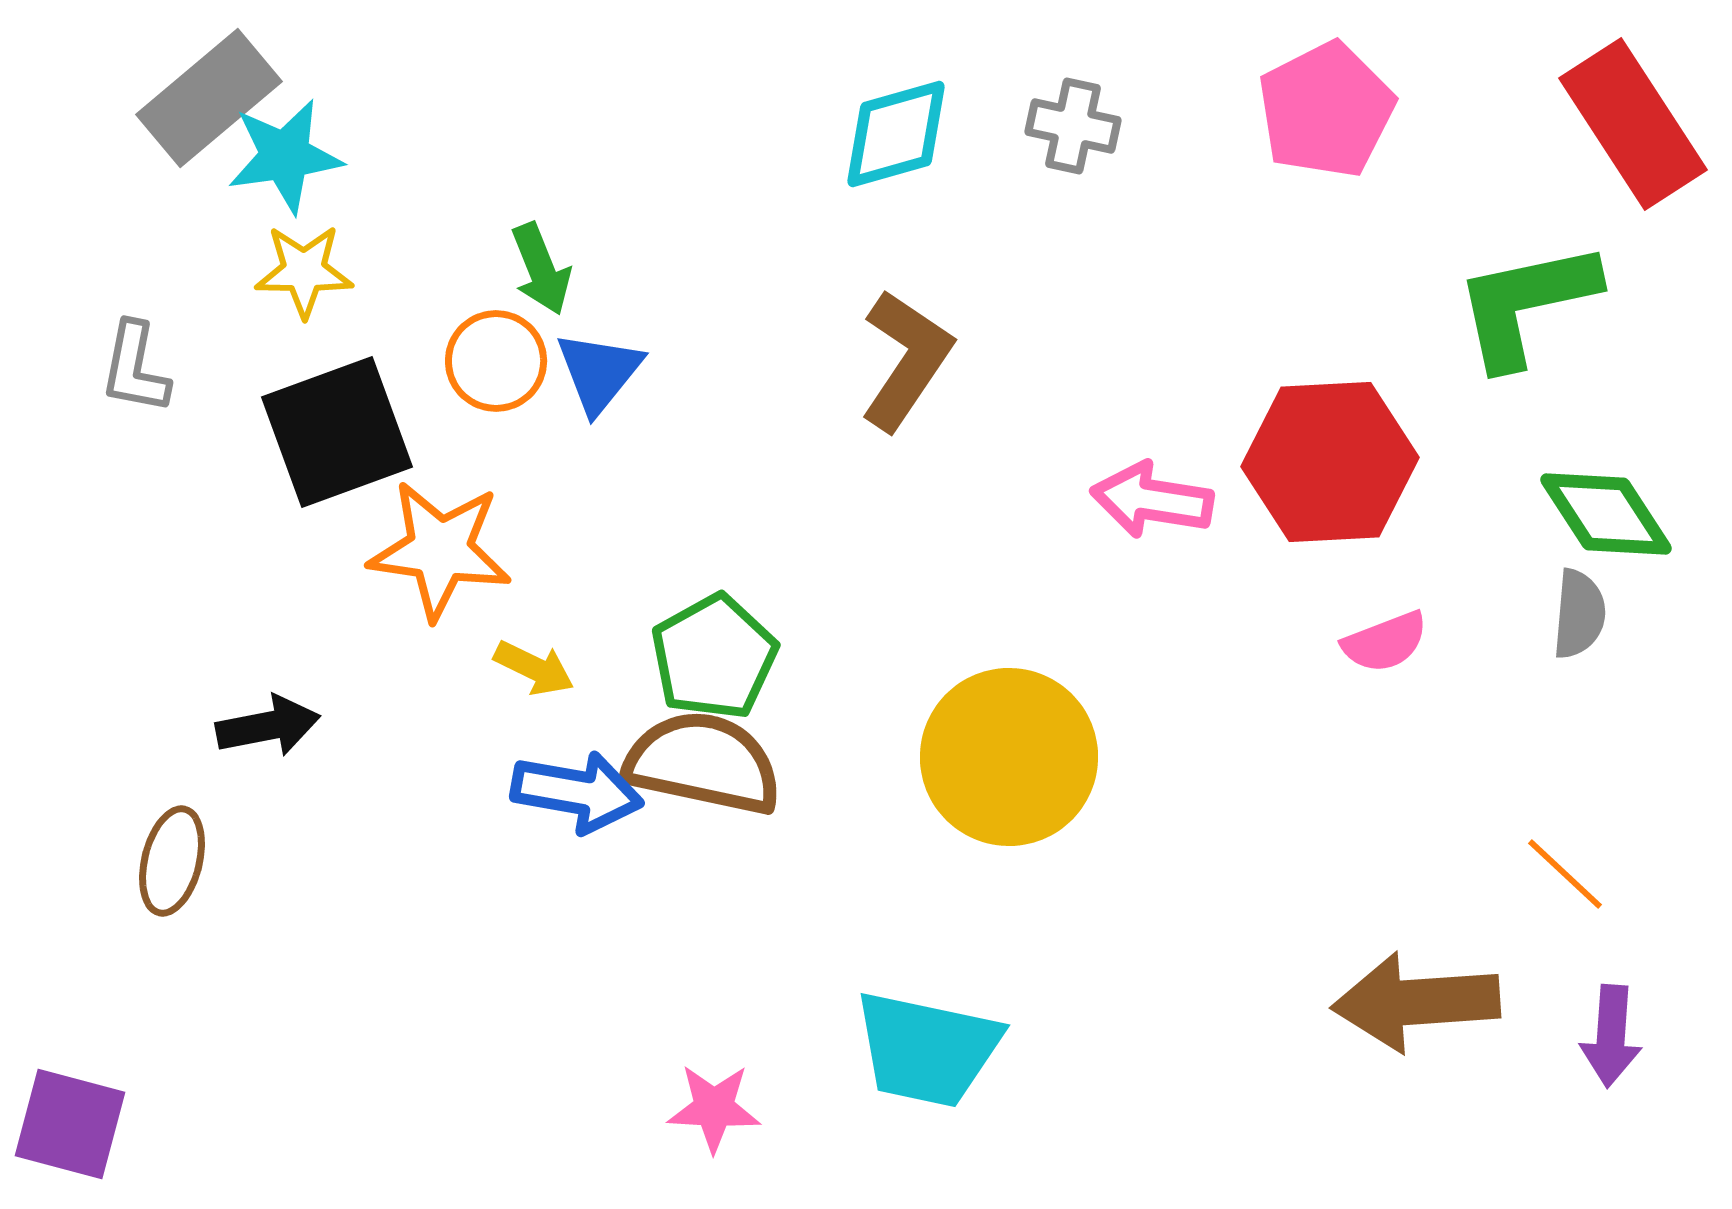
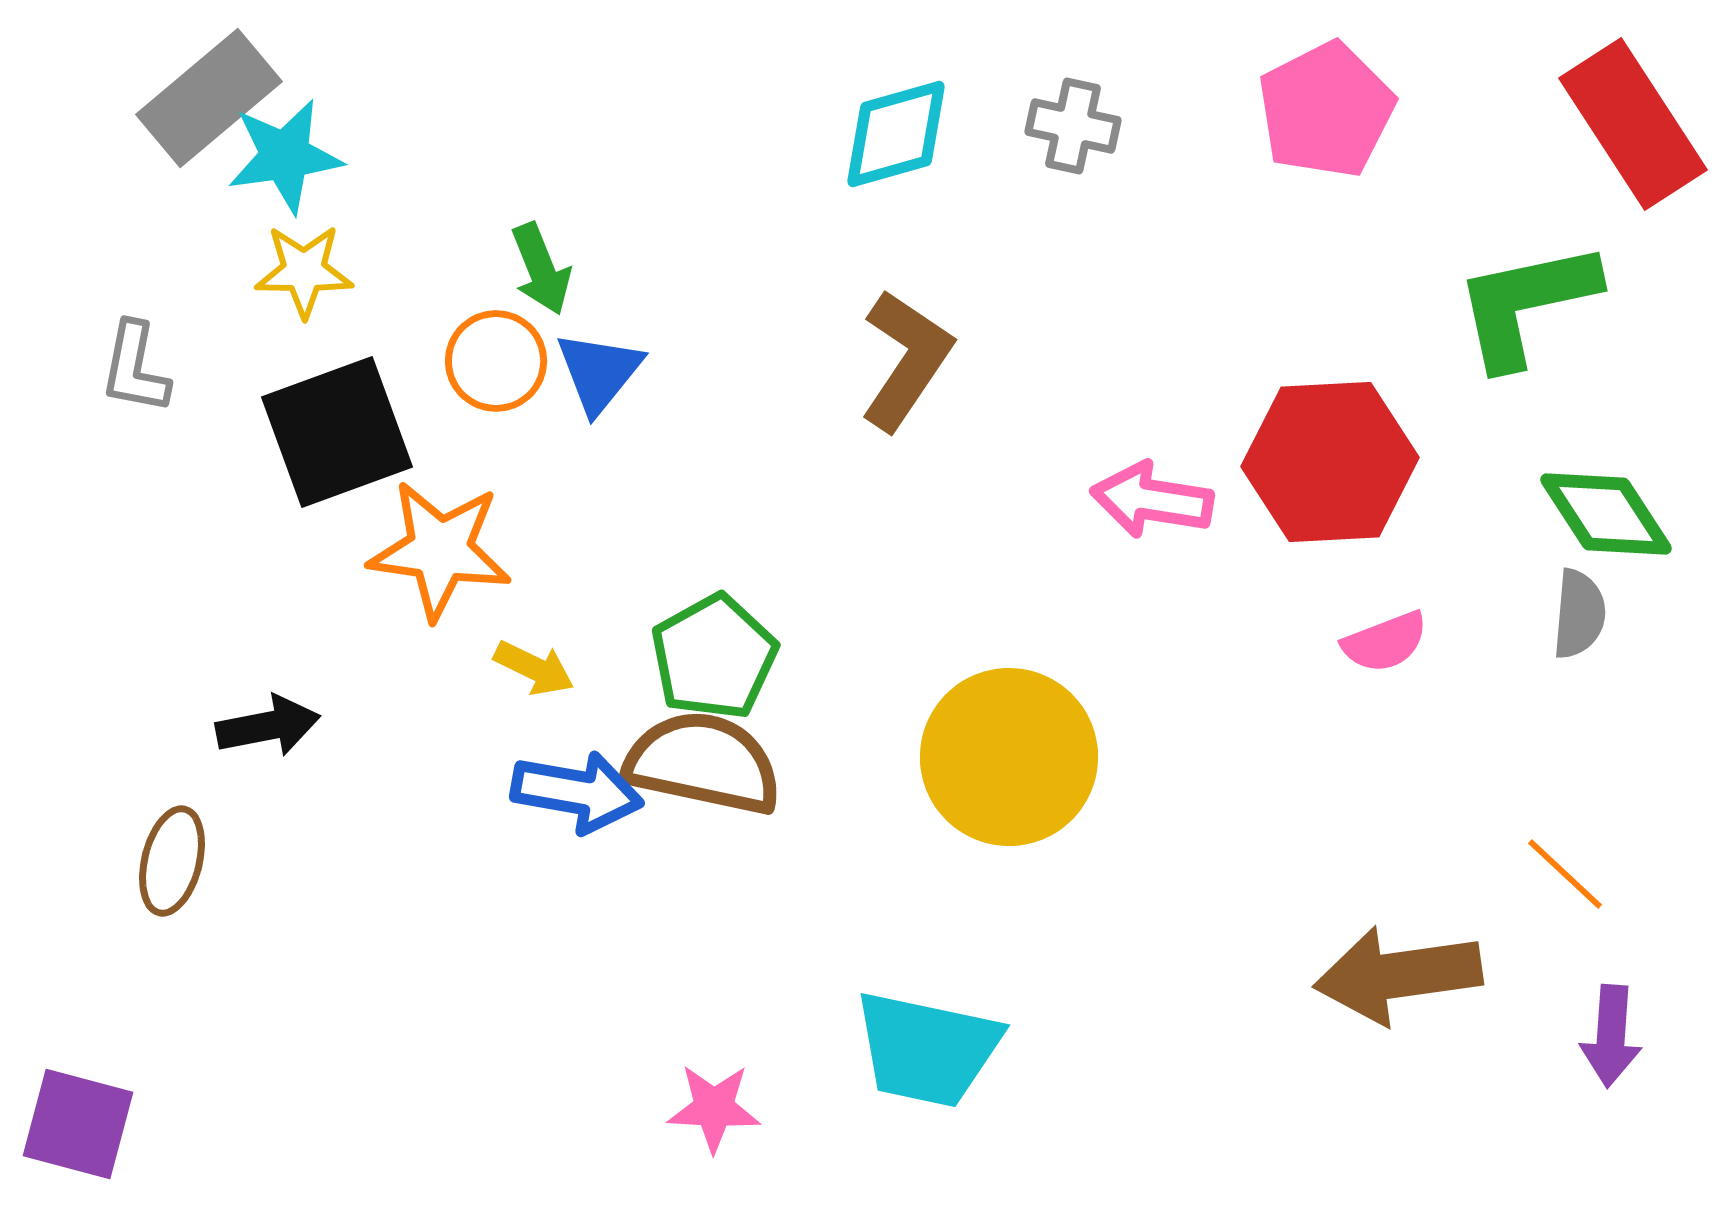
brown arrow: moved 18 px left, 27 px up; rotated 4 degrees counterclockwise
purple square: moved 8 px right
